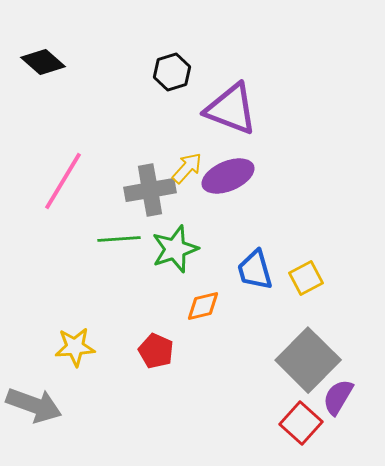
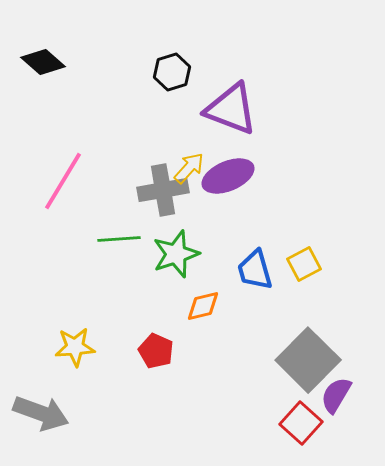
yellow arrow: moved 2 px right
gray cross: moved 13 px right
green star: moved 1 px right, 5 px down
yellow square: moved 2 px left, 14 px up
purple semicircle: moved 2 px left, 2 px up
gray arrow: moved 7 px right, 8 px down
